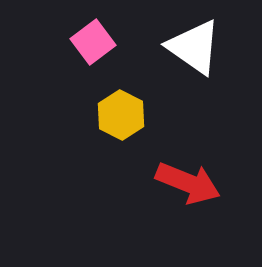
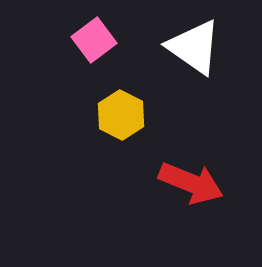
pink square: moved 1 px right, 2 px up
red arrow: moved 3 px right
